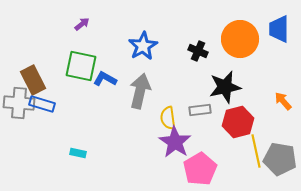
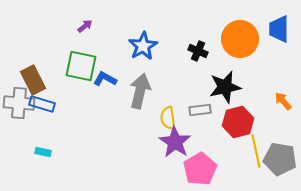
purple arrow: moved 3 px right, 2 px down
cyan rectangle: moved 35 px left, 1 px up
